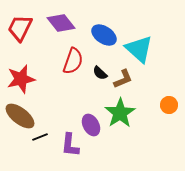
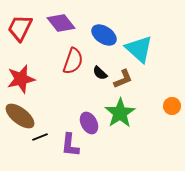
orange circle: moved 3 px right, 1 px down
purple ellipse: moved 2 px left, 2 px up
